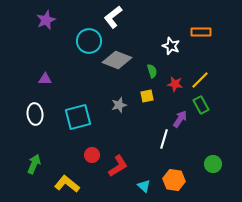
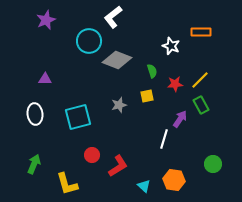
red star: rotated 14 degrees counterclockwise
yellow L-shape: rotated 145 degrees counterclockwise
